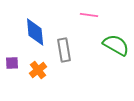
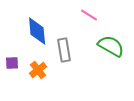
pink line: rotated 24 degrees clockwise
blue diamond: moved 2 px right, 1 px up
green semicircle: moved 5 px left, 1 px down
